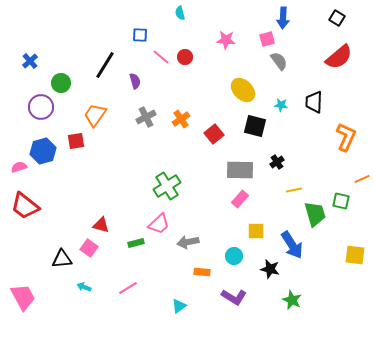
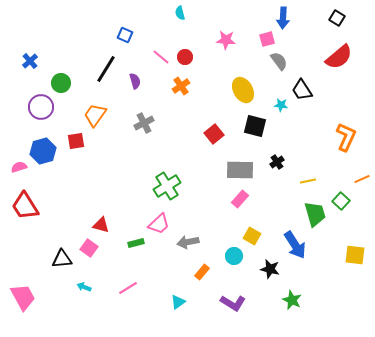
blue square at (140, 35): moved 15 px left; rotated 21 degrees clockwise
black line at (105, 65): moved 1 px right, 4 px down
yellow ellipse at (243, 90): rotated 15 degrees clockwise
black trapezoid at (314, 102): moved 12 px left, 12 px up; rotated 35 degrees counterclockwise
gray cross at (146, 117): moved 2 px left, 6 px down
orange cross at (181, 119): moved 33 px up
yellow line at (294, 190): moved 14 px right, 9 px up
green square at (341, 201): rotated 30 degrees clockwise
red trapezoid at (25, 206): rotated 20 degrees clockwise
yellow square at (256, 231): moved 4 px left, 5 px down; rotated 30 degrees clockwise
blue arrow at (292, 245): moved 3 px right
orange rectangle at (202, 272): rotated 56 degrees counterclockwise
purple L-shape at (234, 297): moved 1 px left, 6 px down
cyan triangle at (179, 306): moved 1 px left, 4 px up
